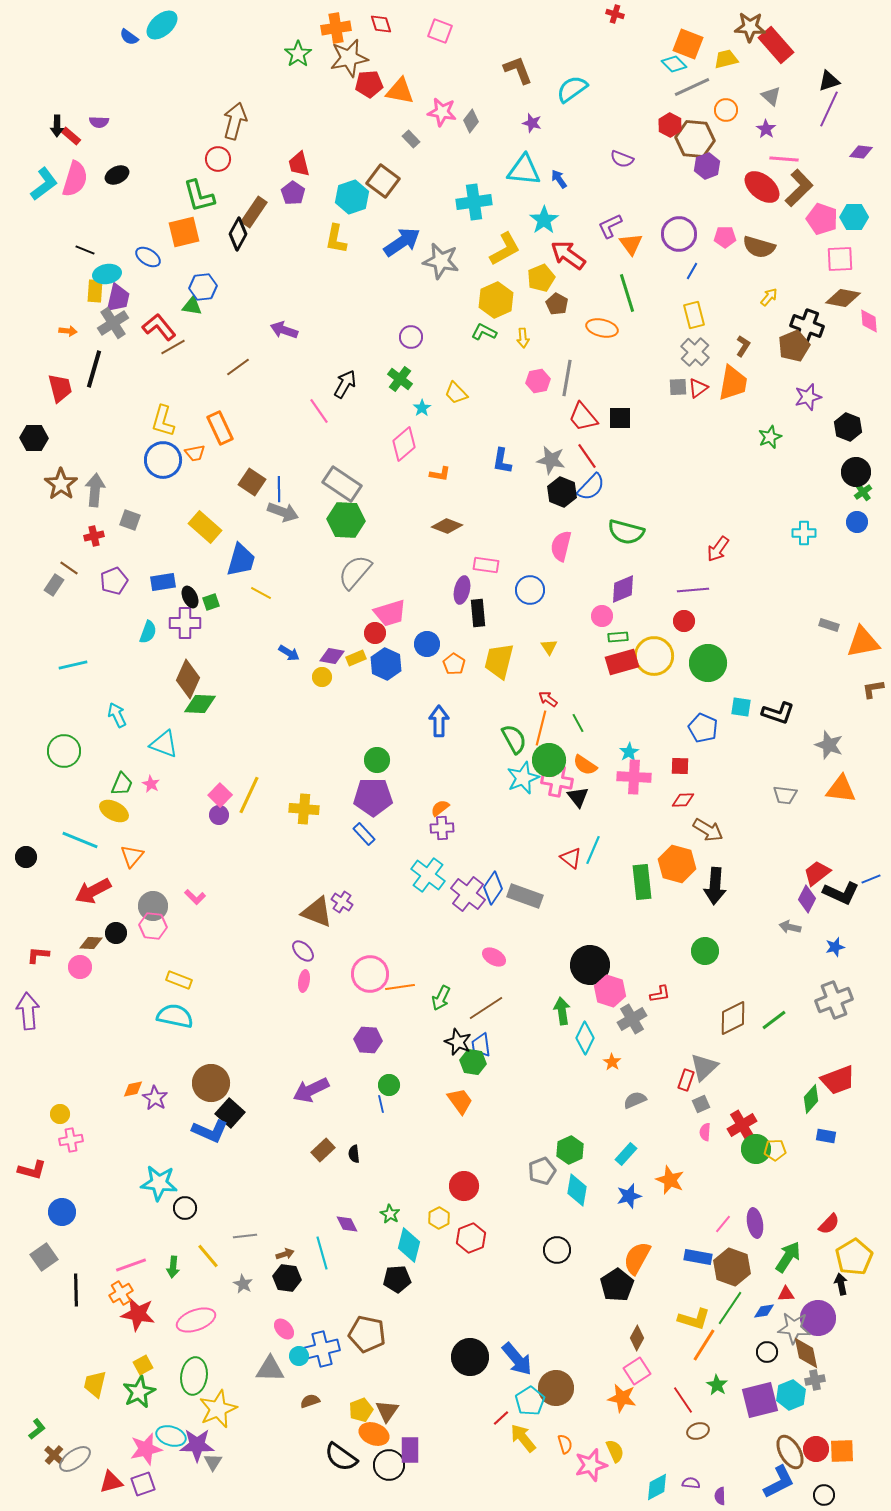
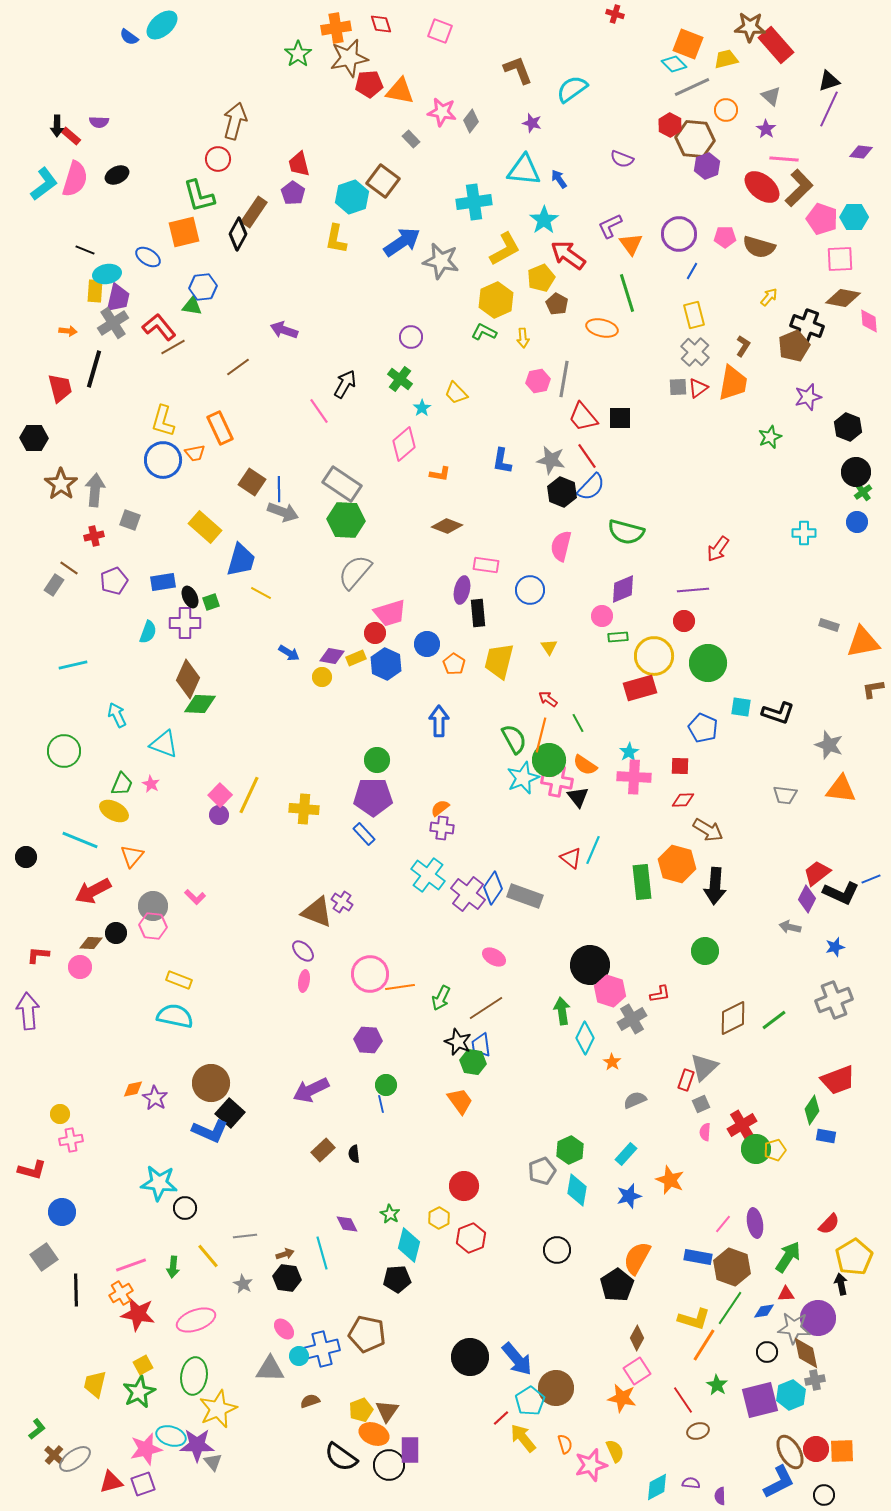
gray line at (567, 378): moved 3 px left, 1 px down
red rectangle at (622, 662): moved 18 px right, 26 px down
orange line at (541, 728): moved 7 px down
purple cross at (442, 828): rotated 10 degrees clockwise
green circle at (389, 1085): moved 3 px left
green diamond at (811, 1099): moved 1 px right, 11 px down; rotated 8 degrees counterclockwise
yellow pentagon at (775, 1150): rotated 15 degrees counterclockwise
gray triangle at (213, 1462): rotated 12 degrees counterclockwise
